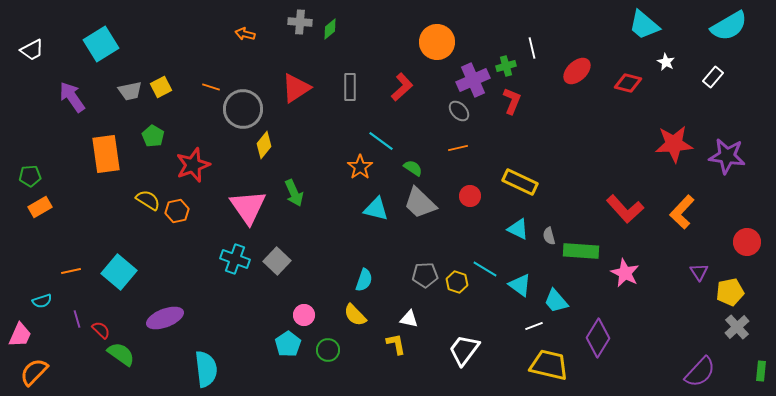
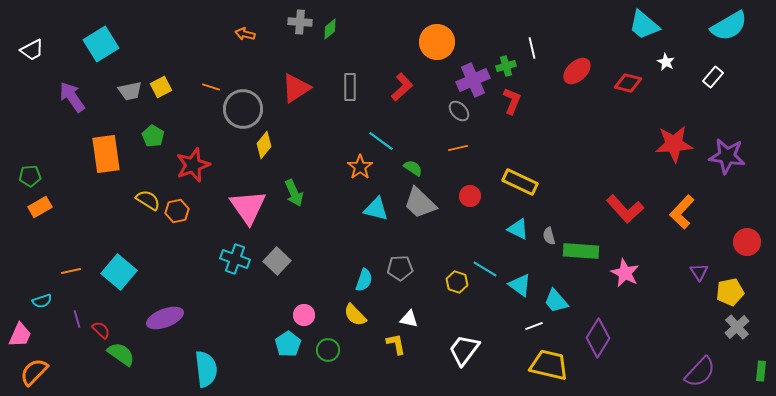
gray pentagon at (425, 275): moved 25 px left, 7 px up
